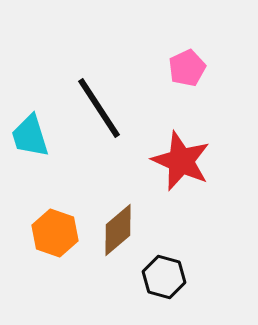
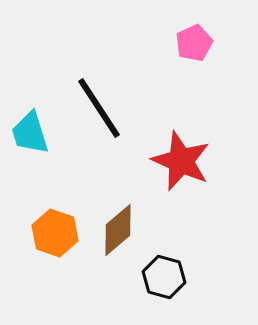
pink pentagon: moved 7 px right, 25 px up
cyan trapezoid: moved 3 px up
